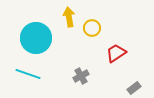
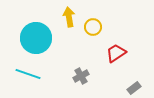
yellow circle: moved 1 px right, 1 px up
